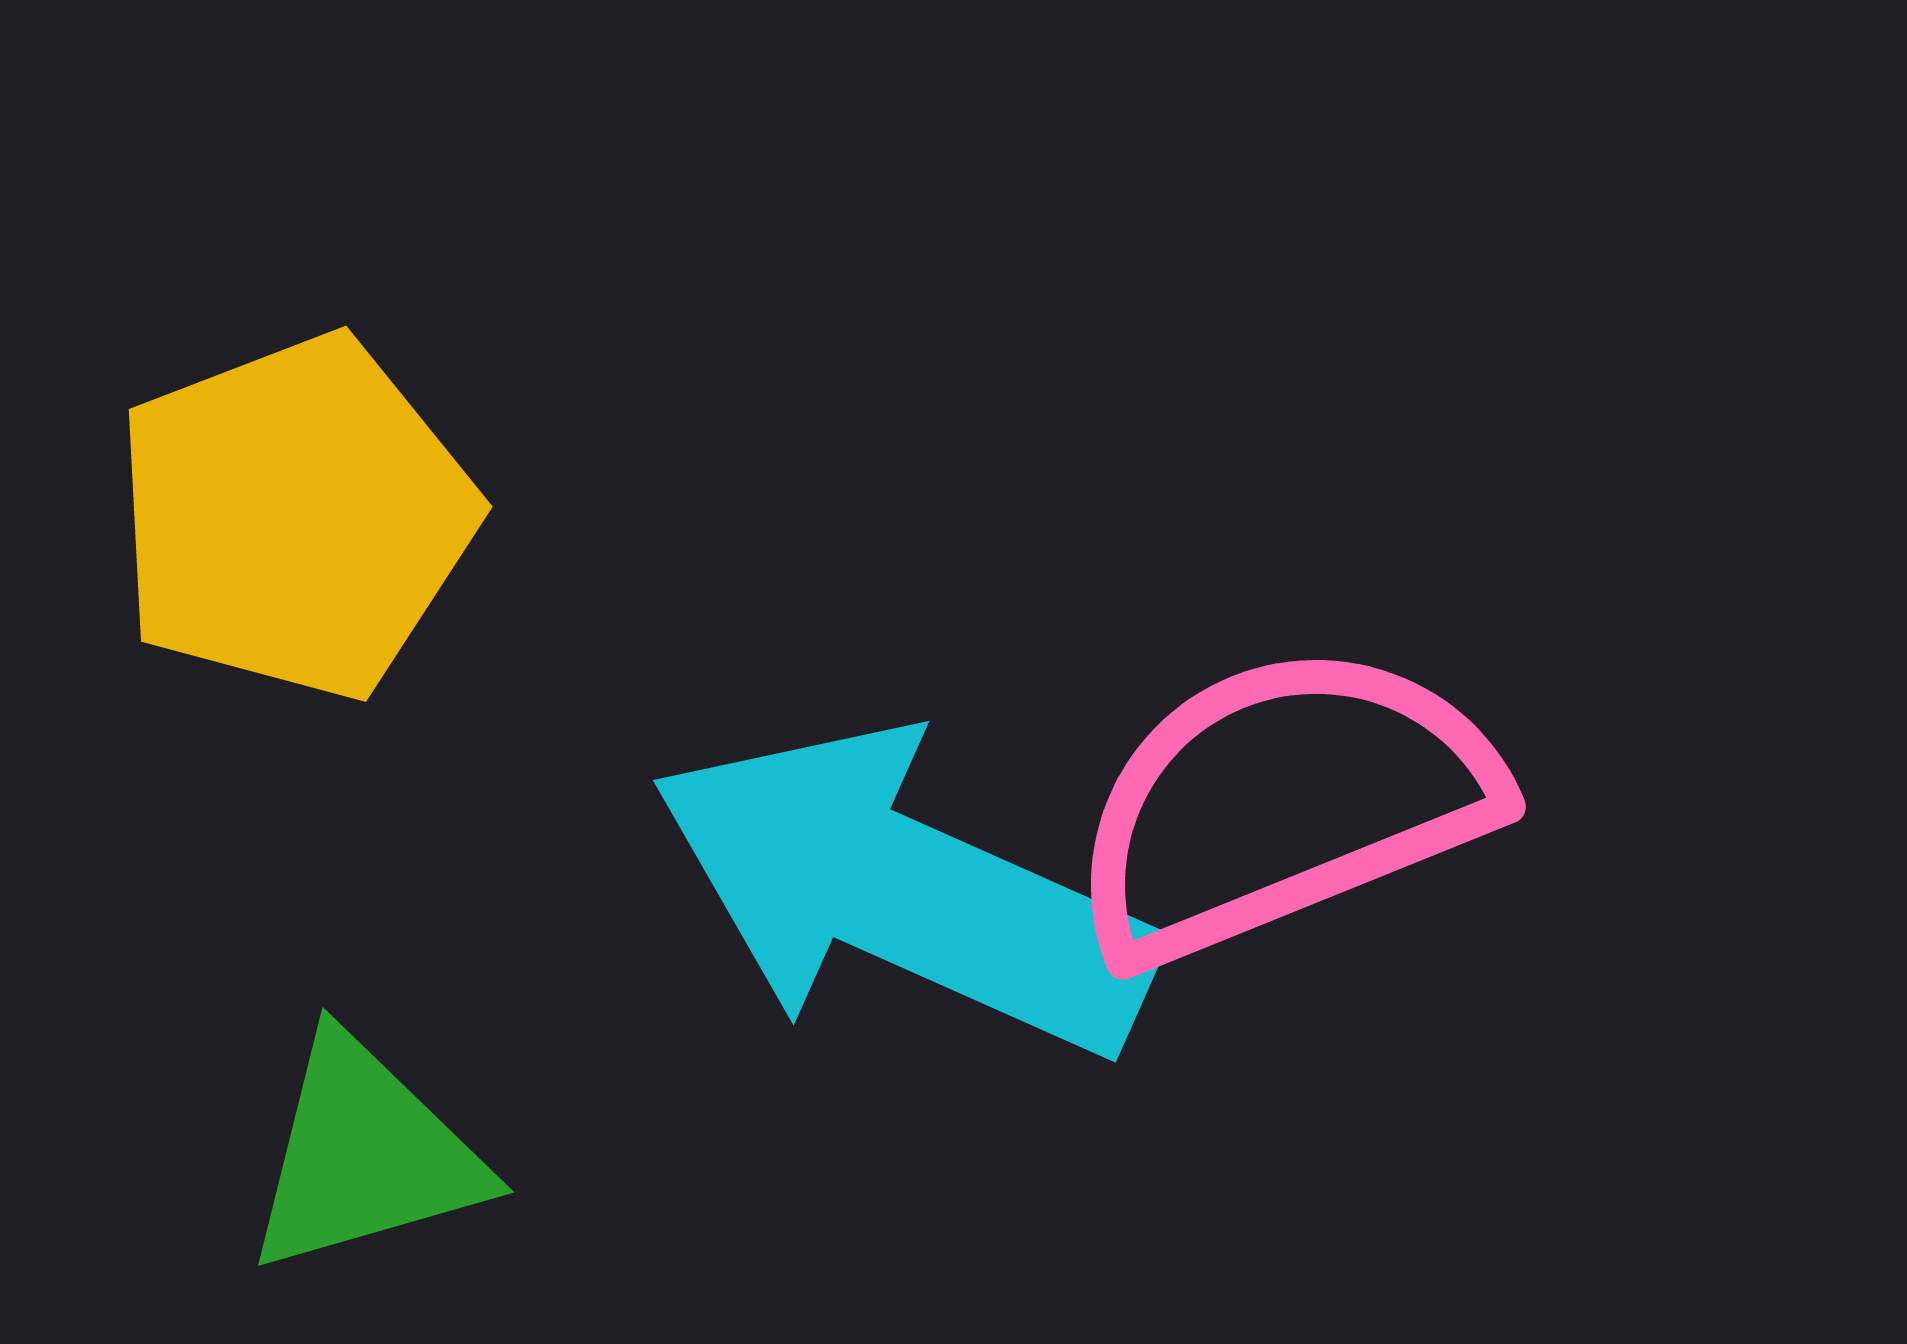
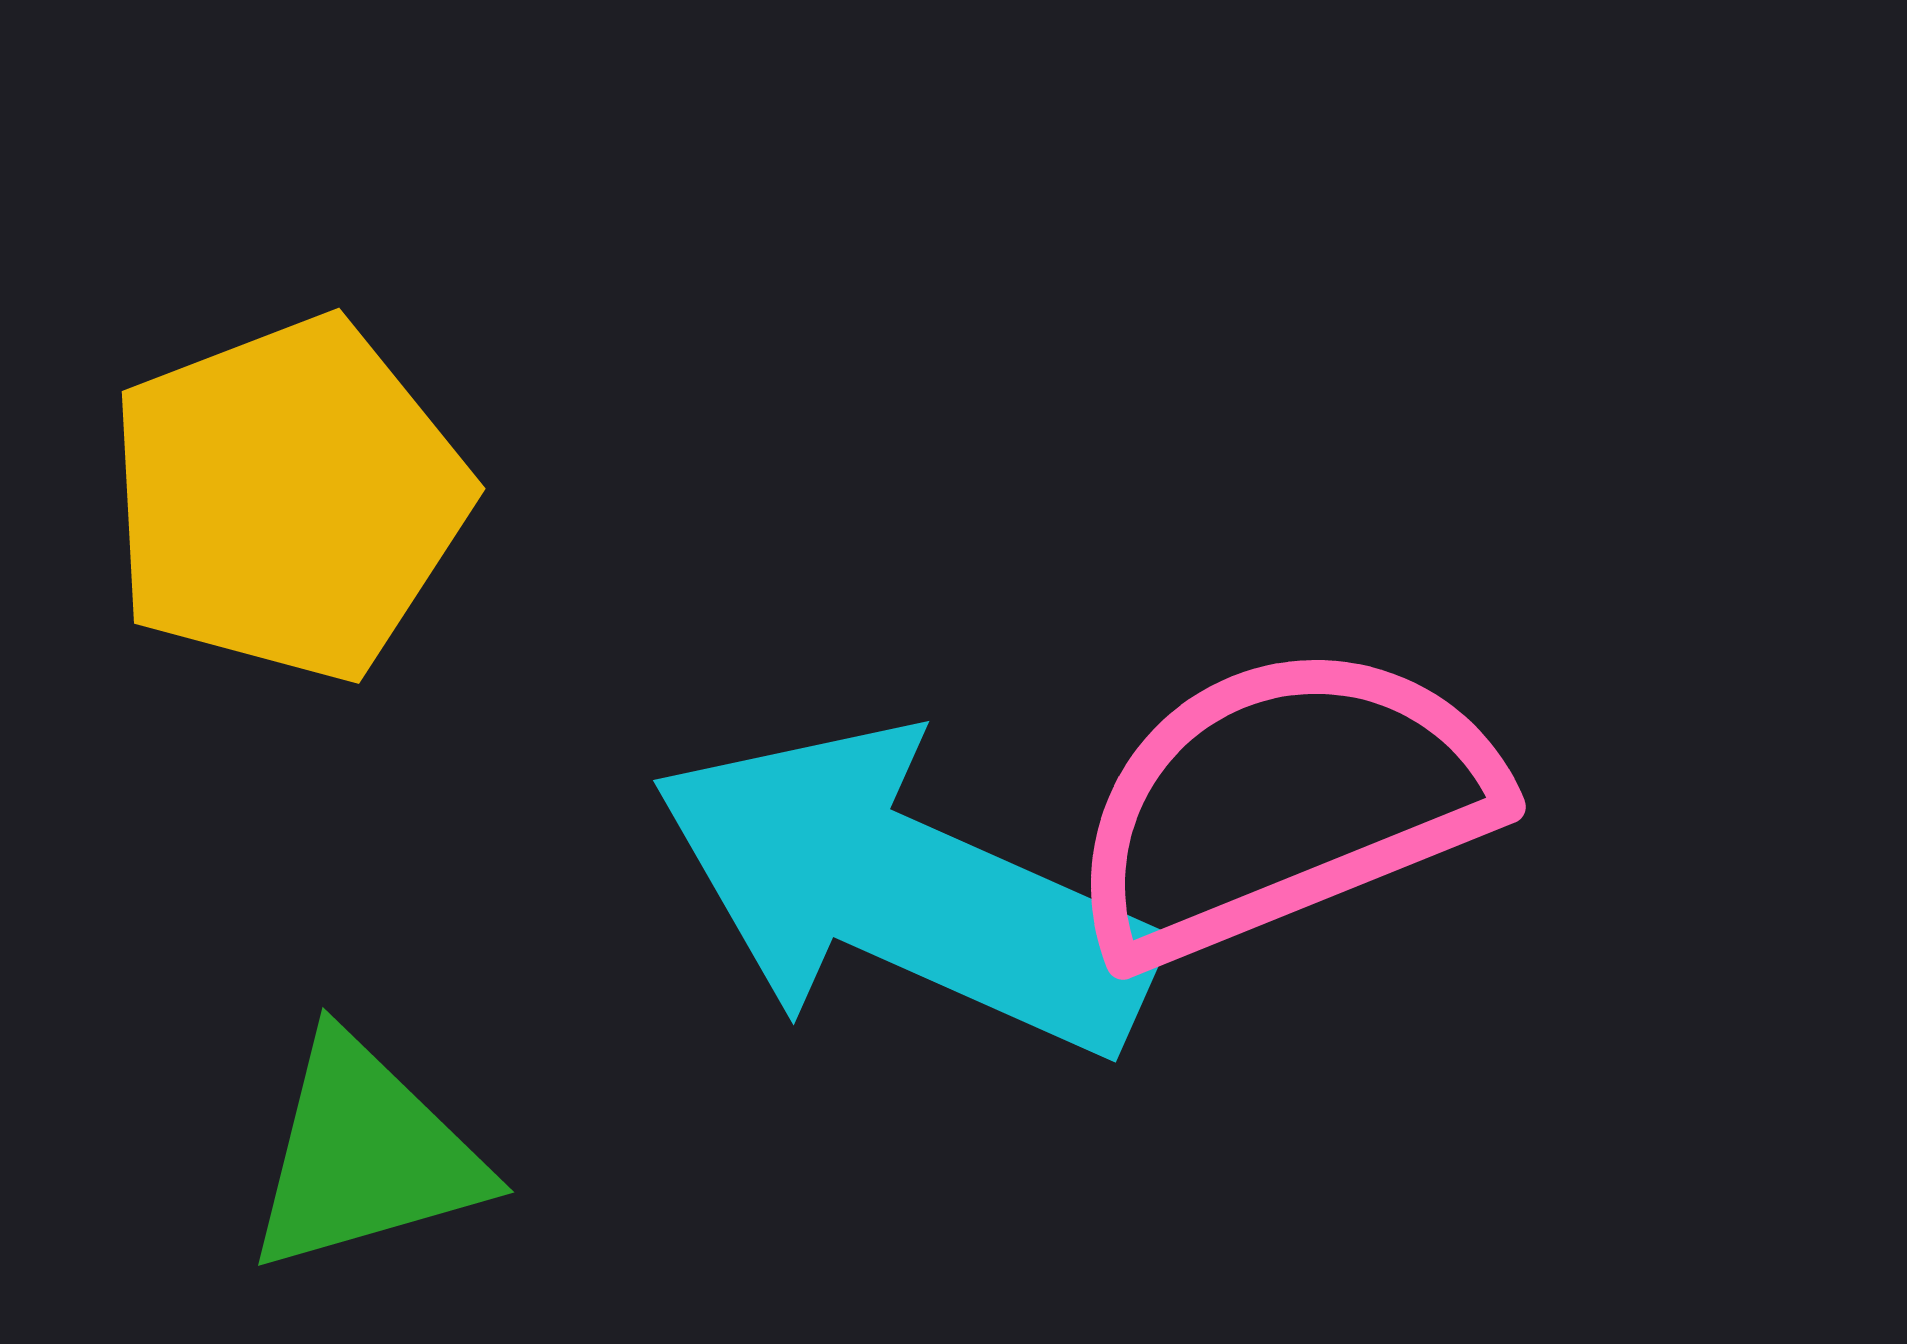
yellow pentagon: moved 7 px left, 18 px up
